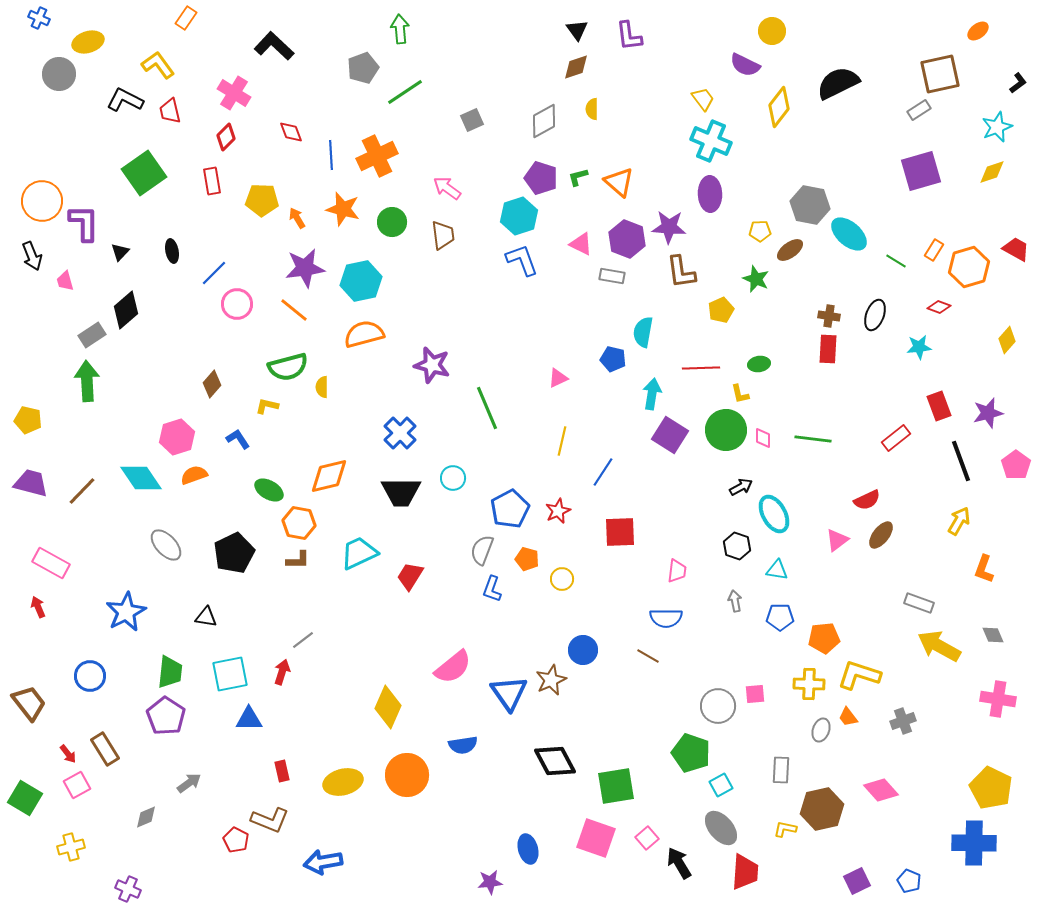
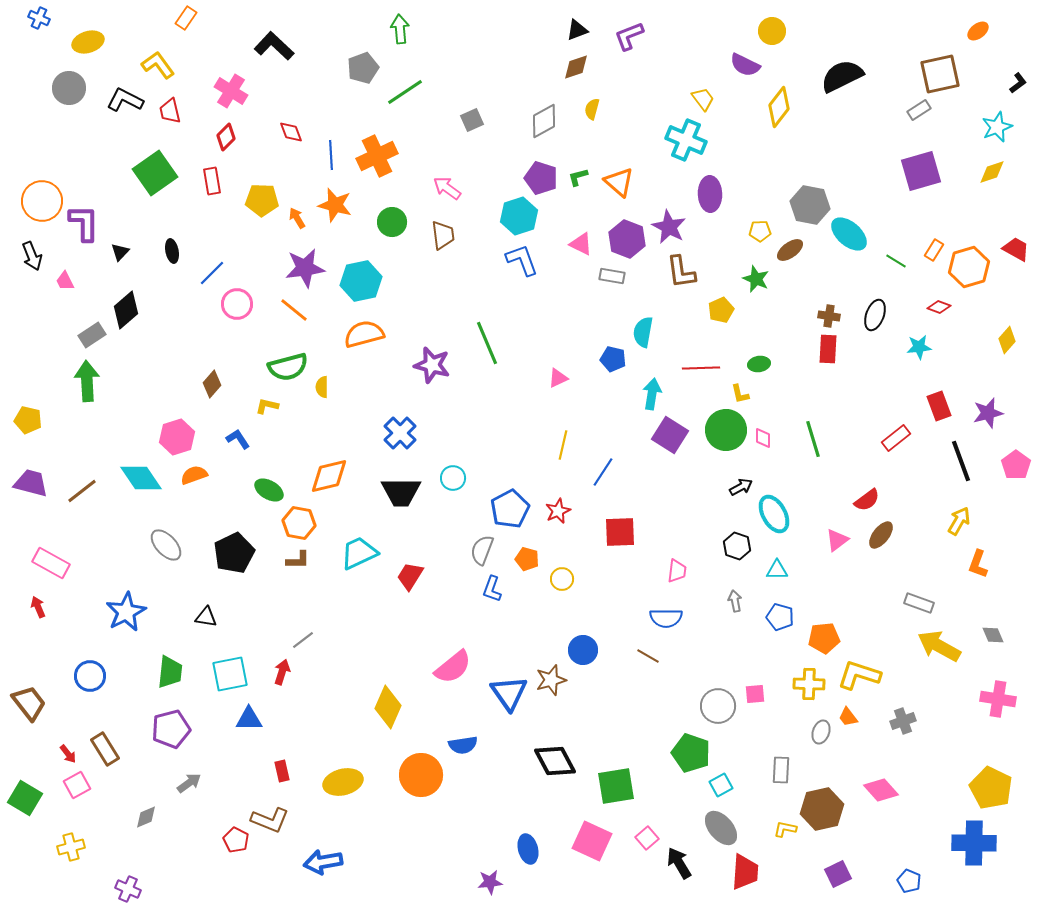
black triangle at (577, 30): rotated 45 degrees clockwise
purple L-shape at (629, 36): rotated 76 degrees clockwise
gray circle at (59, 74): moved 10 px right, 14 px down
black semicircle at (838, 83): moved 4 px right, 7 px up
pink cross at (234, 93): moved 3 px left, 2 px up
yellow semicircle at (592, 109): rotated 15 degrees clockwise
cyan cross at (711, 141): moved 25 px left, 1 px up
green square at (144, 173): moved 11 px right
orange star at (343, 209): moved 8 px left, 4 px up
purple star at (669, 227): rotated 24 degrees clockwise
blue line at (214, 273): moved 2 px left
pink trapezoid at (65, 281): rotated 10 degrees counterclockwise
green line at (487, 408): moved 65 px up
green line at (813, 439): rotated 66 degrees clockwise
yellow line at (562, 441): moved 1 px right, 4 px down
brown line at (82, 491): rotated 8 degrees clockwise
red semicircle at (867, 500): rotated 12 degrees counterclockwise
orange L-shape at (984, 569): moved 6 px left, 5 px up
cyan triangle at (777, 570): rotated 10 degrees counterclockwise
blue pentagon at (780, 617): rotated 16 degrees clockwise
brown star at (551, 680): rotated 8 degrees clockwise
purple pentagon at (166, 716): moved 5 px right, 13 px down; rotated 24 degrees clockwise
gray ellipse at (821, 730): moved 2 px down
orange circle at (407, 775): moved 14 px right
pink square at (596, 838): moved 4 px left, 3 px down; rotated 6 degrees clockwise
purple square at (857, 881): moved 19 px left, 7 px up
